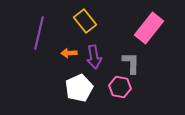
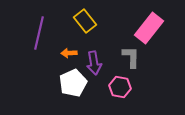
purple arrow: moved 6 px down
gray L-shape: moved 6 px up
white pentagon: moved 6 px left, 5 px up
